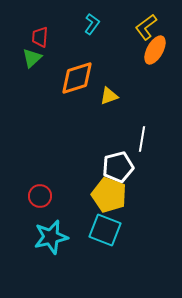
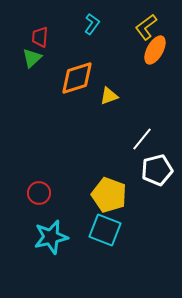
white line: rotated 30 degrees clockwise
white pentagon: moved 39 px right, 3 px down
red circle: moved 1 px left, 3 px up
